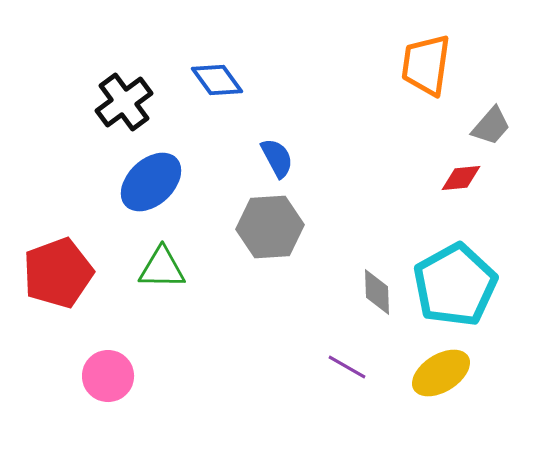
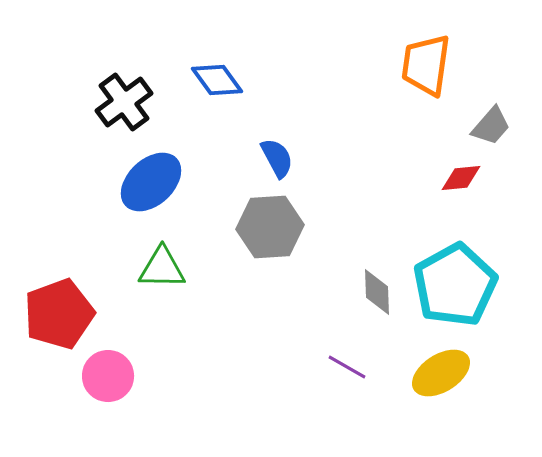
red pentagon: moved 1 px right, 41 px down
